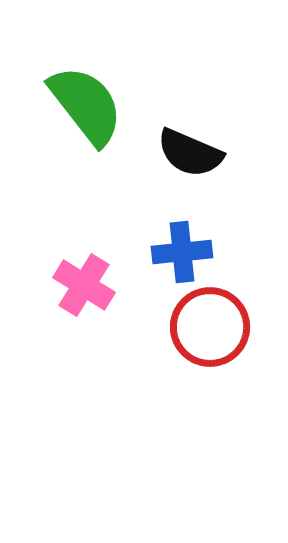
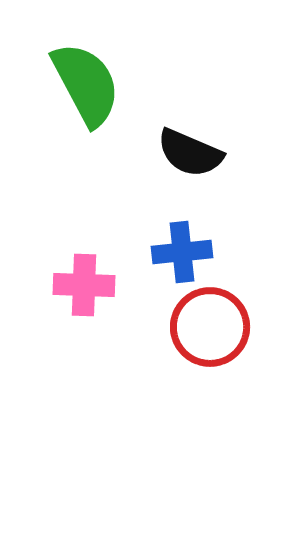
green semicircle: moved 21 px up; rotated 10 degrees clockwise
pink cross: rotated 30 degrees counterclockwise
